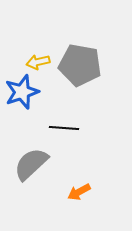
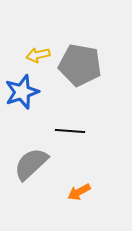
yellow arrow: moved 7 px up
black line: moved 6 px right, 3 px down
